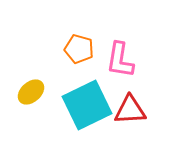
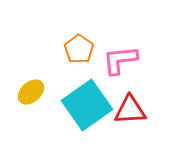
orange pentagon: rotated 20 degrees clockwise
pink L-shape: rotated 75 degrees clockwise
cyan square: rotated 9 degrees counterclockwise
